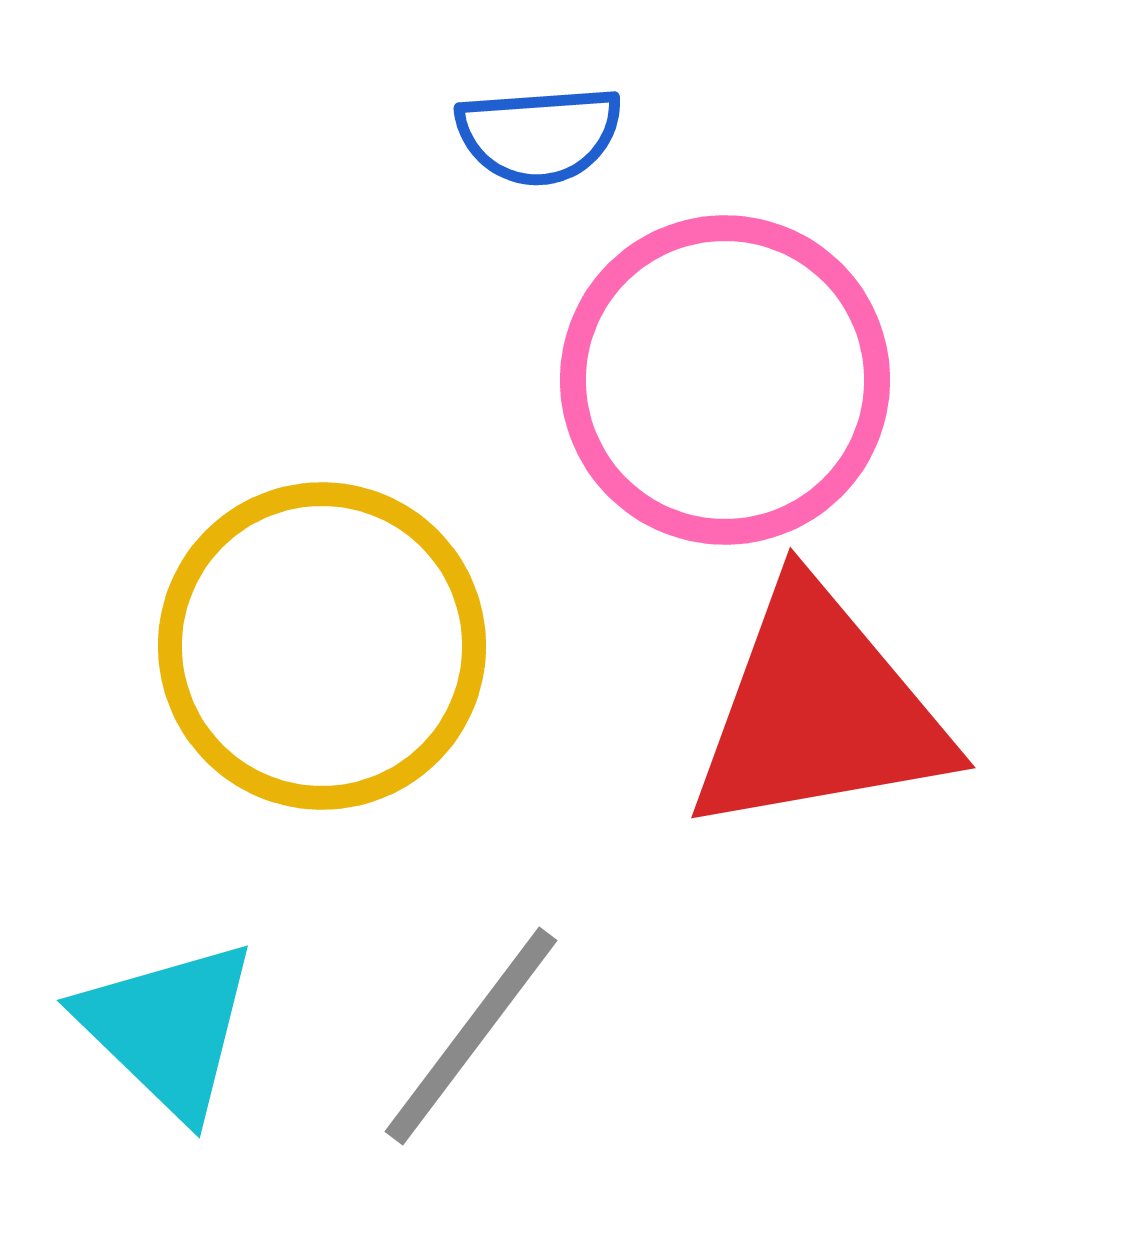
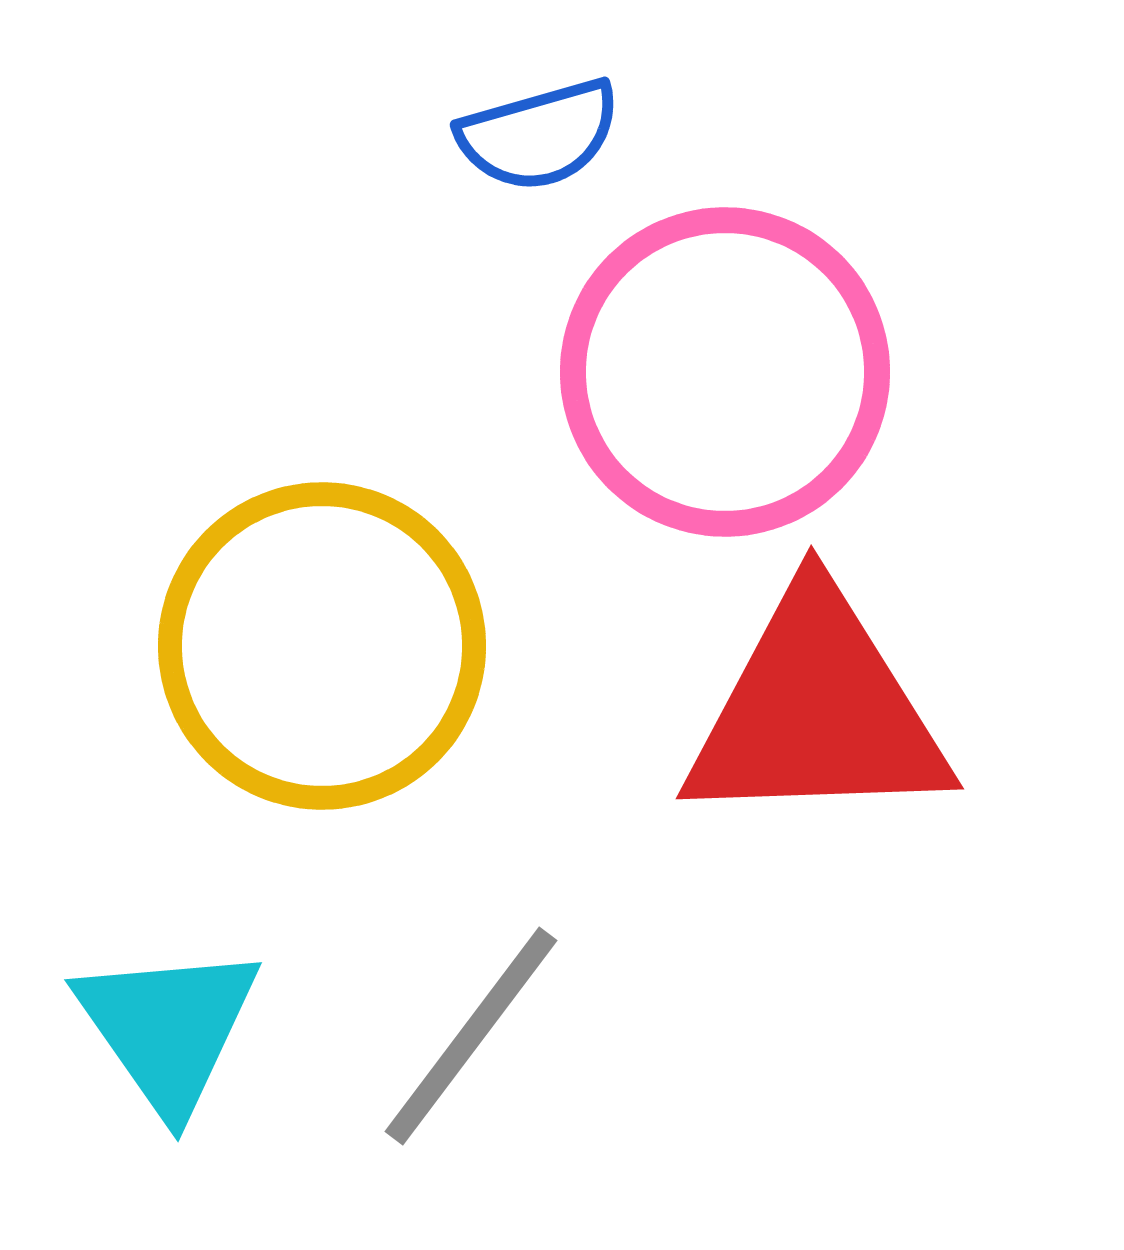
blue semicircle: rotated 12 degrees counterclockwise
pink circle: moved 8 px up
red triangle: moved 2 px left; rotated 8 degrees clockwise
cyan triangle: rotated 11 degrees clockwise
